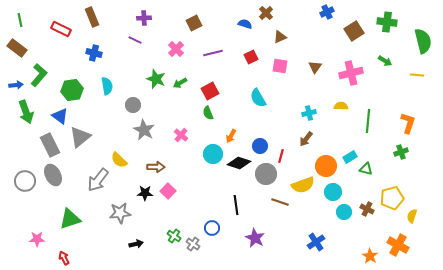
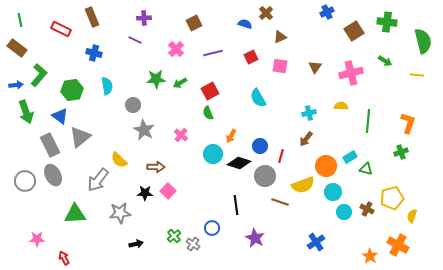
green star at (156, 79): rotated 24 degrees counterclockwise
gray circle at (266, 174): moved 1 px left, 2 px down
green triangle at (70, 219): moved 5 px right, 5 px up; rotated 15 degrees clockwise
green cross at (174, 236): rotated 16 degrees clockwise
